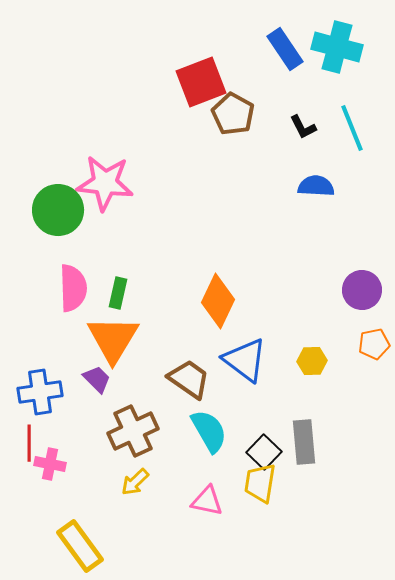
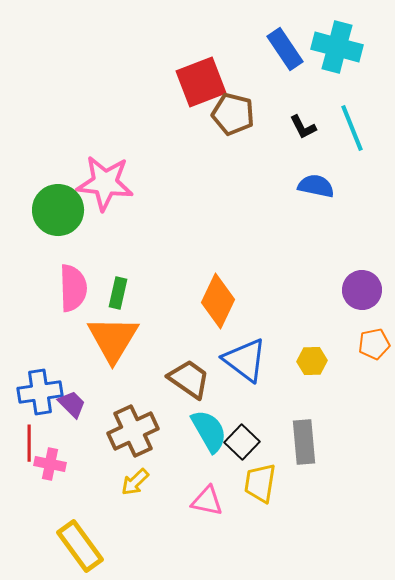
brown pentagon: rotated 15 degrees counterclockwise
blue semicircle: rotated 9 degrees clockwise
purple trapezoid: moved 25 px left, 25 px down
black square: moved 22 px left, 10 px up
